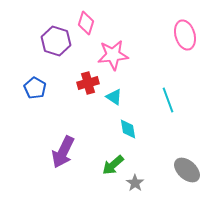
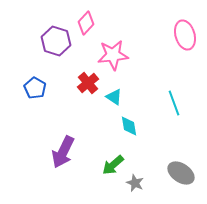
pink diamond: rotated 25 degrees clockwise
red cross: rotated 25 degrees counterclockwise
cyan line: moved 6 px right, 3 px down
cyan diamond: moved 1 px right, 3 px up
gray ellipse: moved 6 px left, 3 px down; rotated 8 degrees counterclockwise
gray star: rotated 12 degrees counterclockwise
